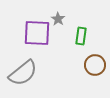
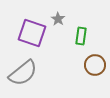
purple square: moved 5 px left; rotated 16 degrees clockwise
